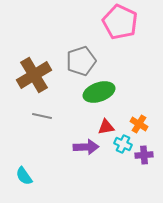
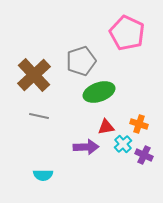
pink pentagon: moved 7 px right, 11 px down
brown cross: rotated 12 degrees counterclockwise
gray line: moved 3 px left
orange cross: rotated 12 degrees counterclockwise
cyan cross: rotated 24 degrees clockwise
purple cross: rotated 30 degrees clockwise
cyan semicircle: moved 19 px right, 1 px up; rotated 54 degrees counterclockwise
